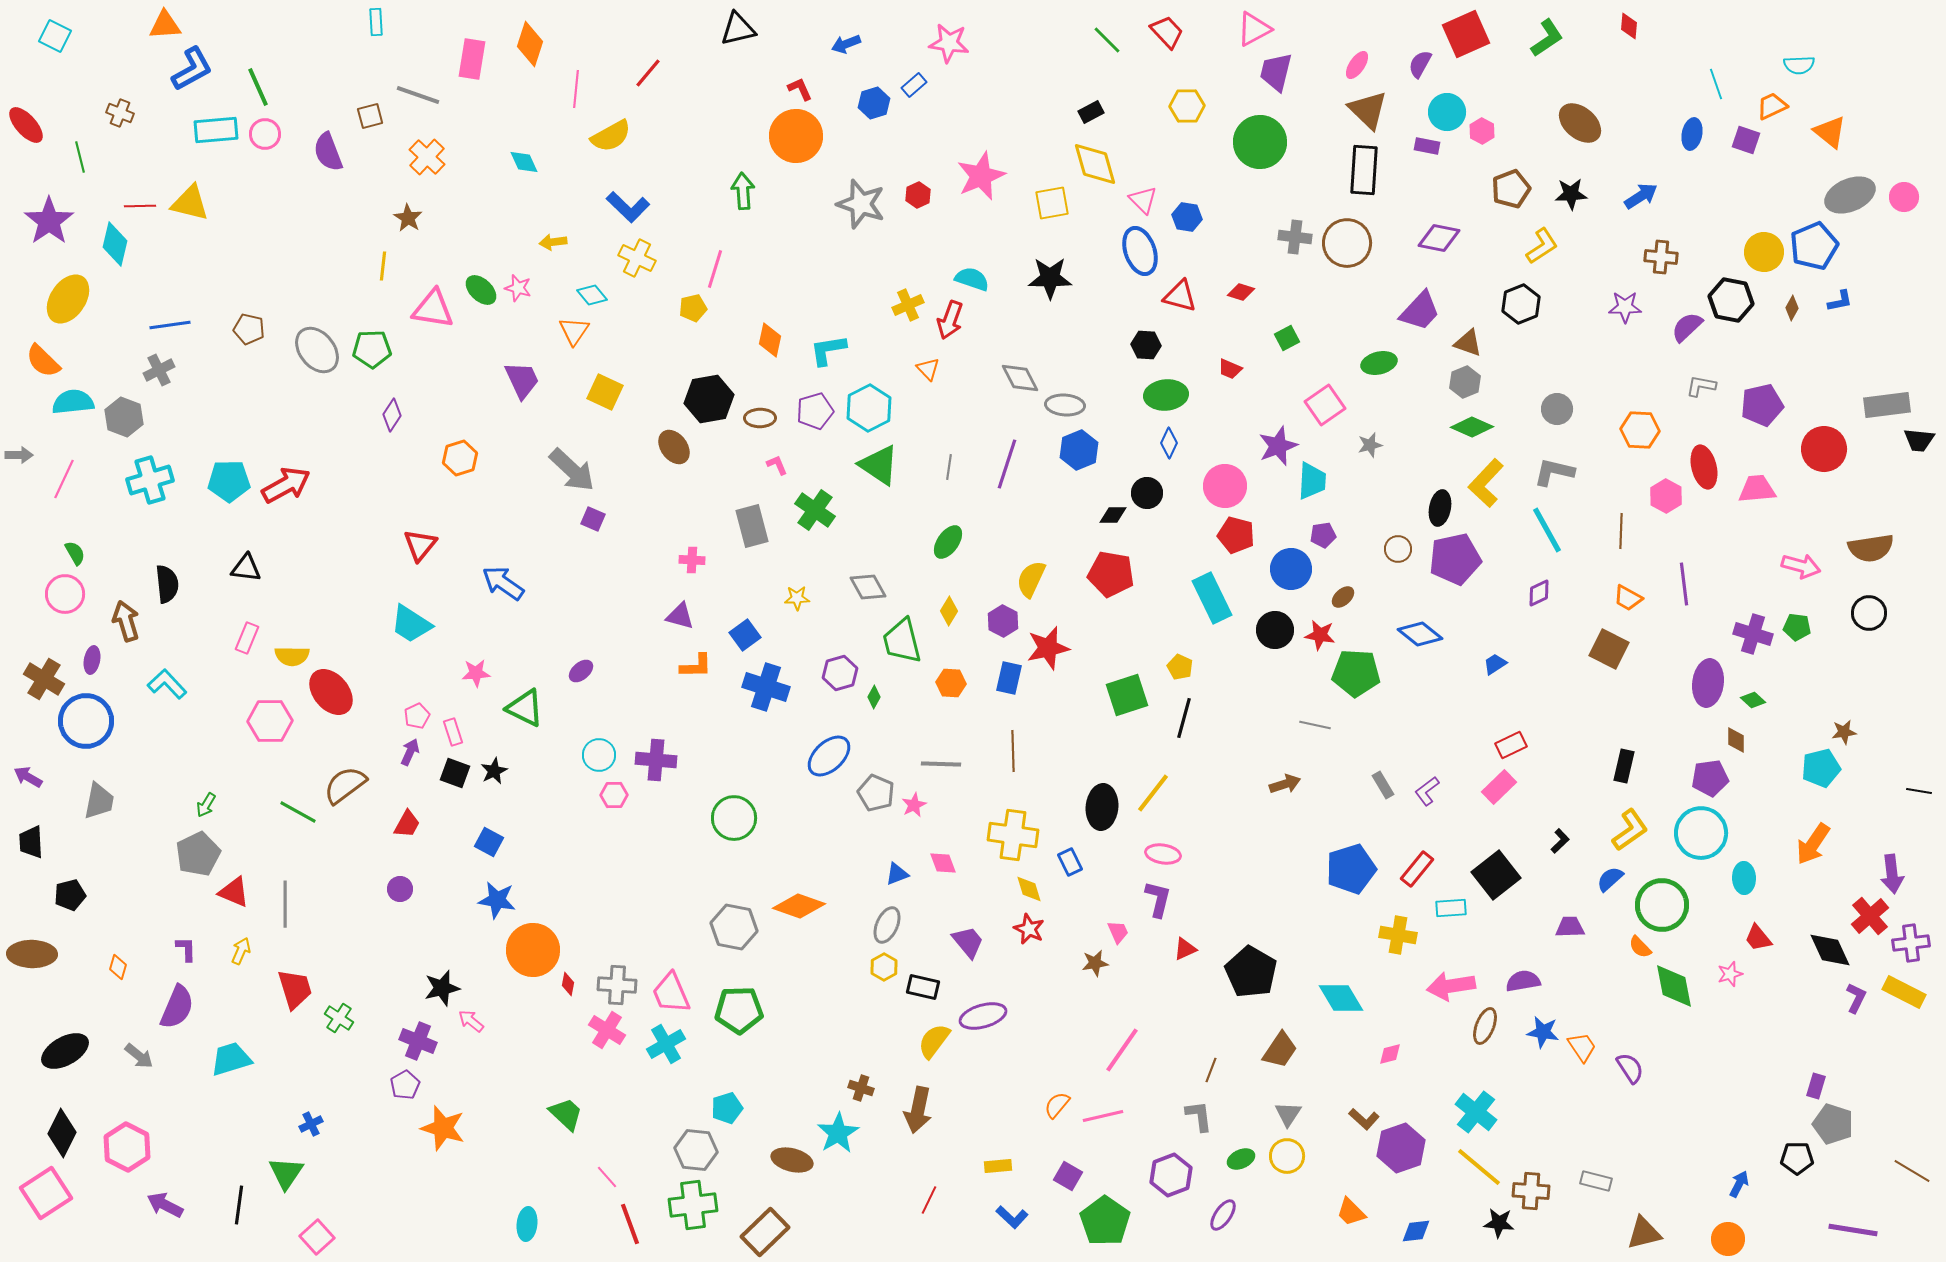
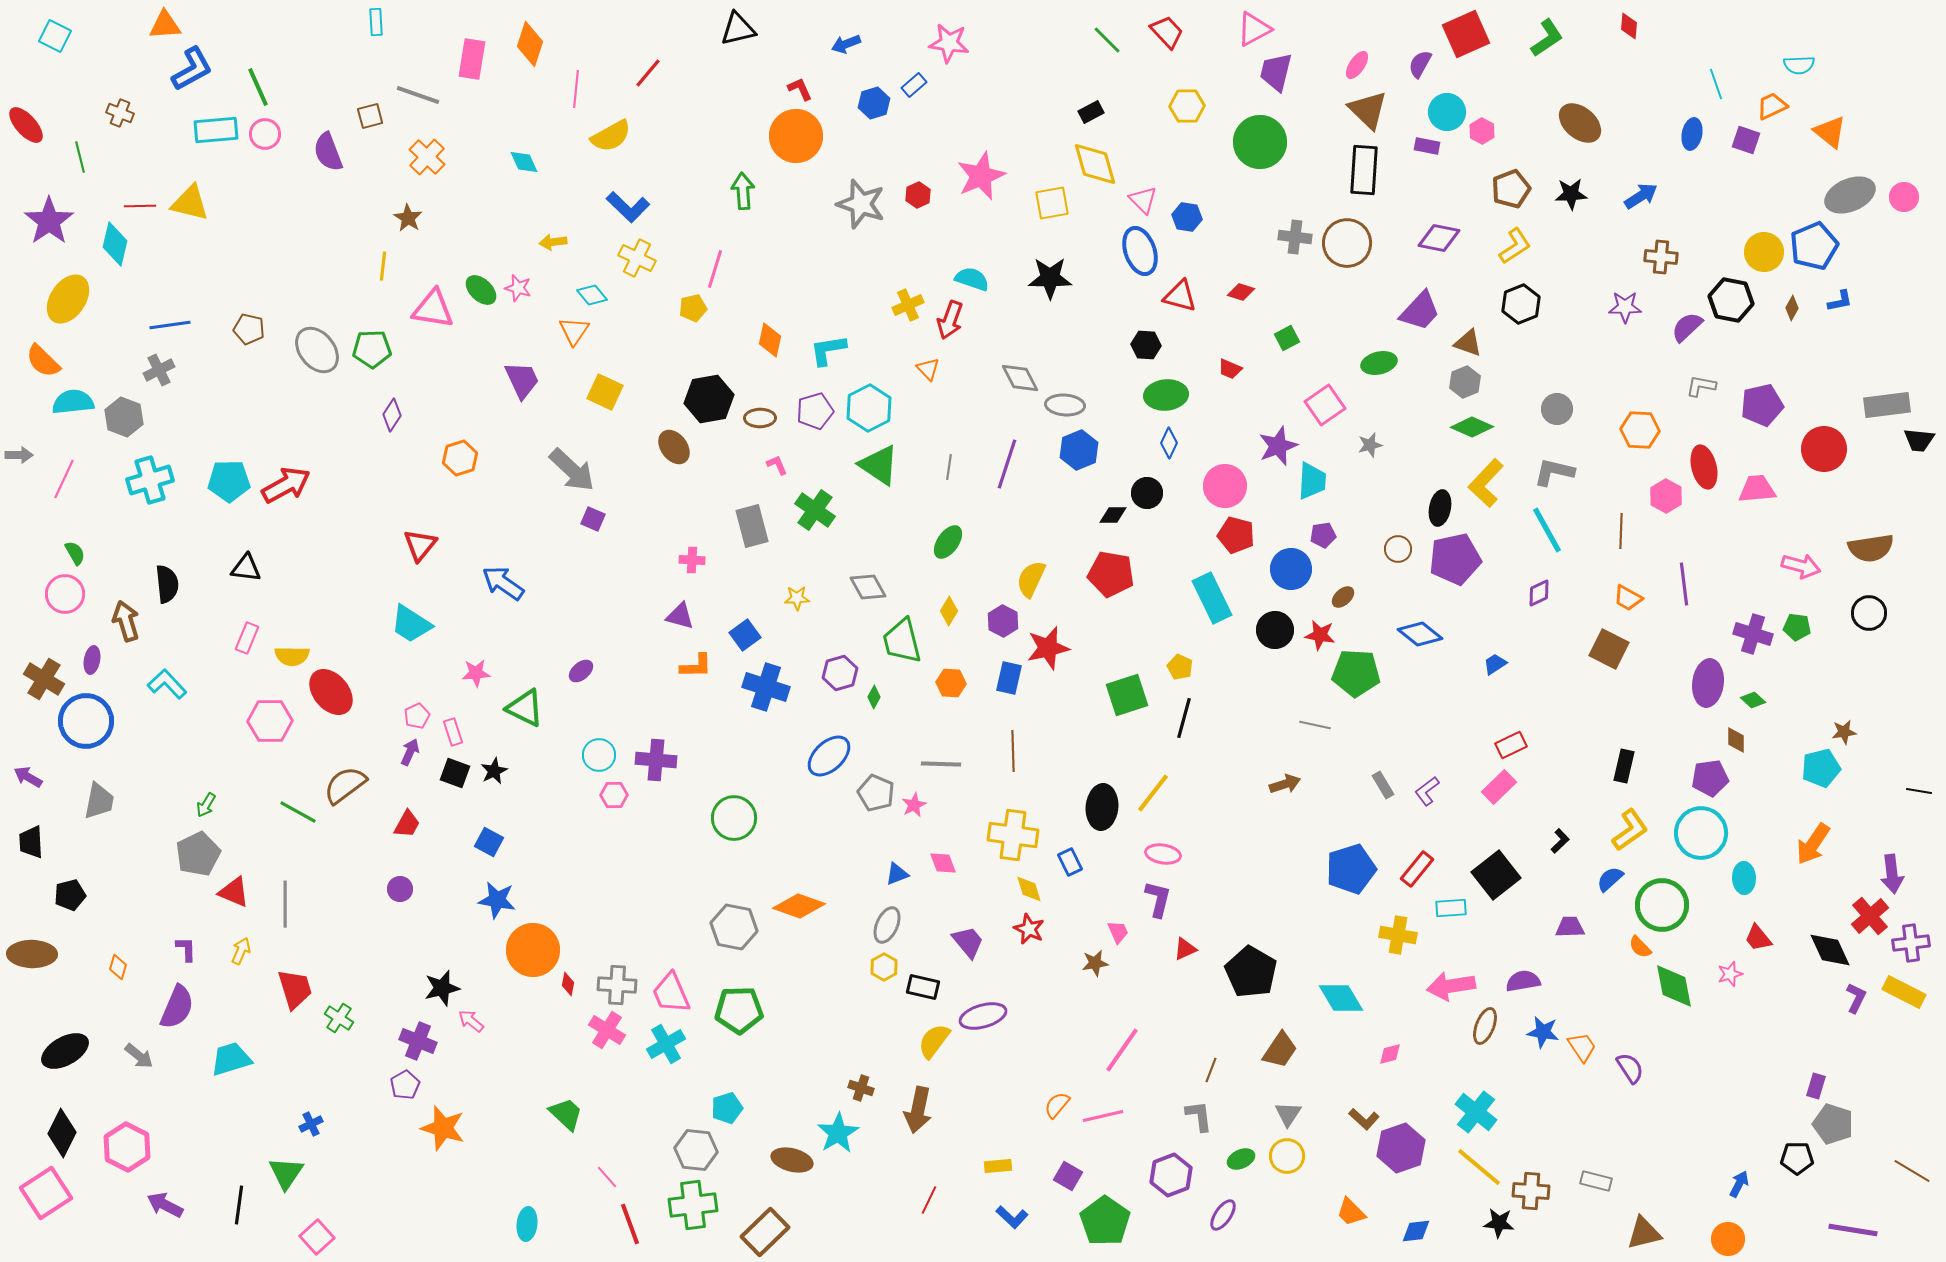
yellow L-shape at (1542, 246): moved 27 px left
